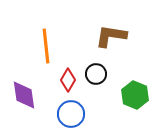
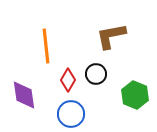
brown L-shape: rotated 20 degrees counterclockwise
